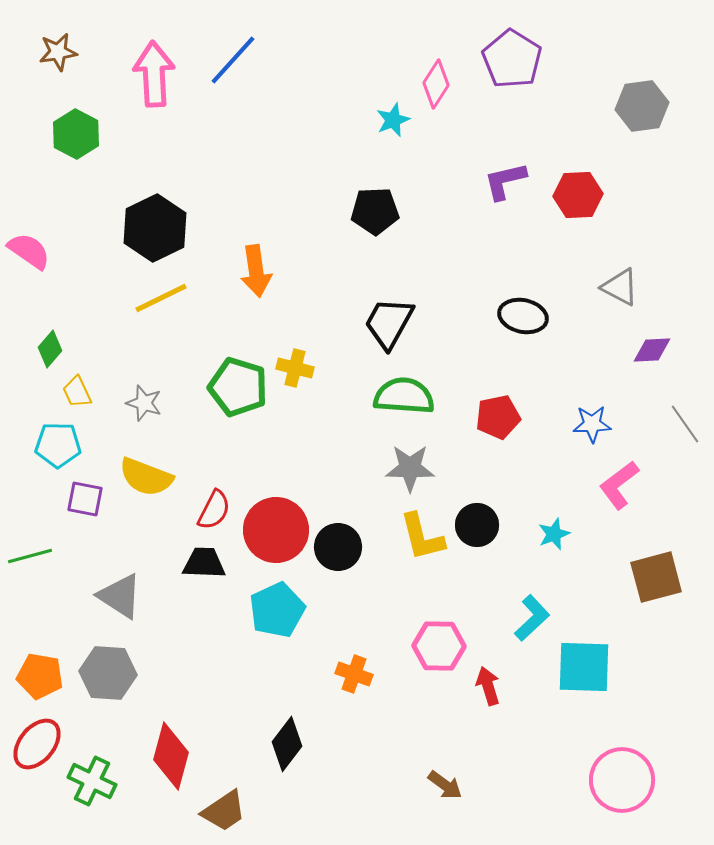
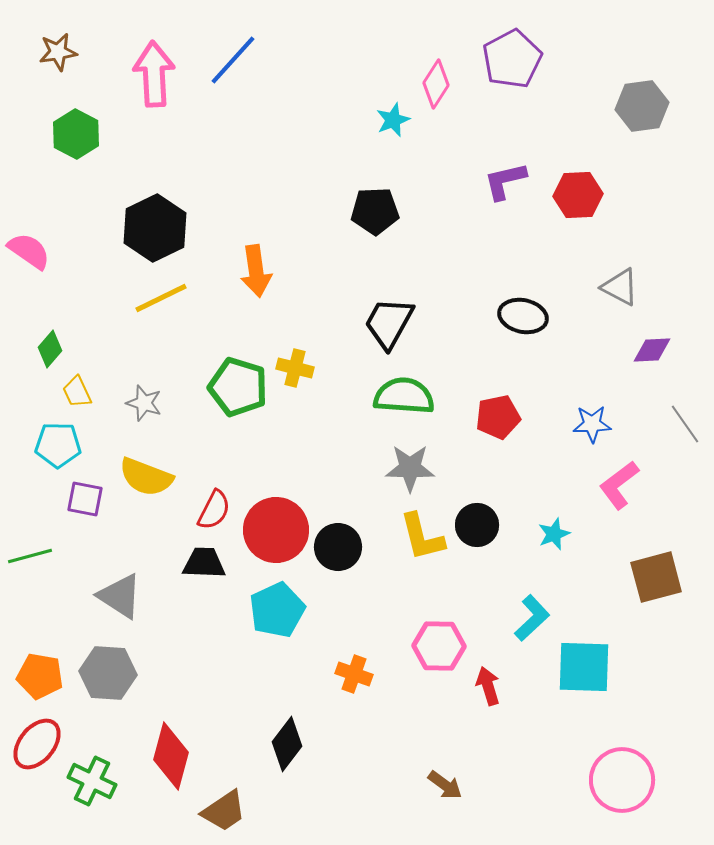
purple pentagon at (512, 59): rotated 12 degrees clockwise
